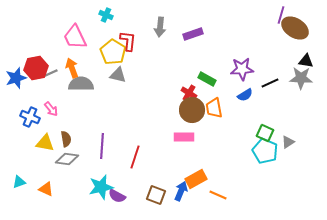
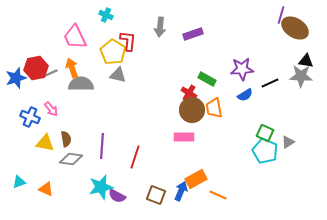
gray star at (301, 78): moved 2 px up
gray diamond at (67, 159): moved 4 px right
